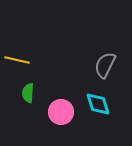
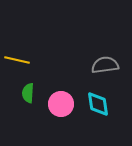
gray semicircle: rotated 56 degrees clockwise
cyan diamond: rotated 8 degrees clockwise
pink circle: moved 8 px up
